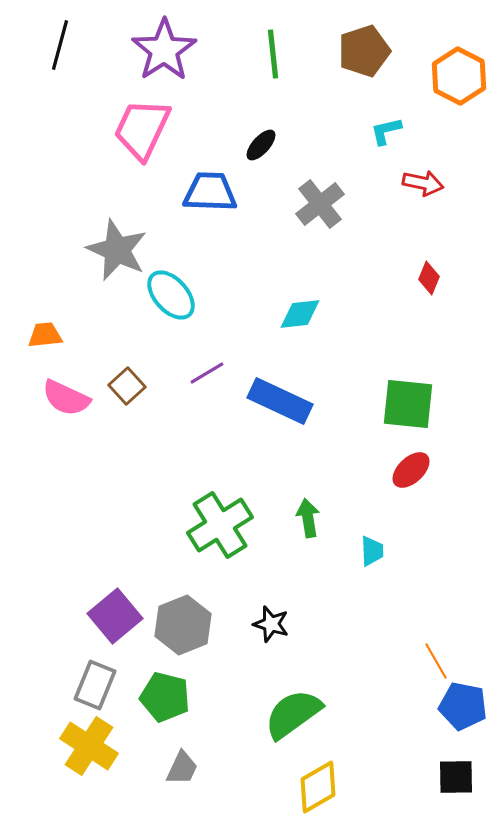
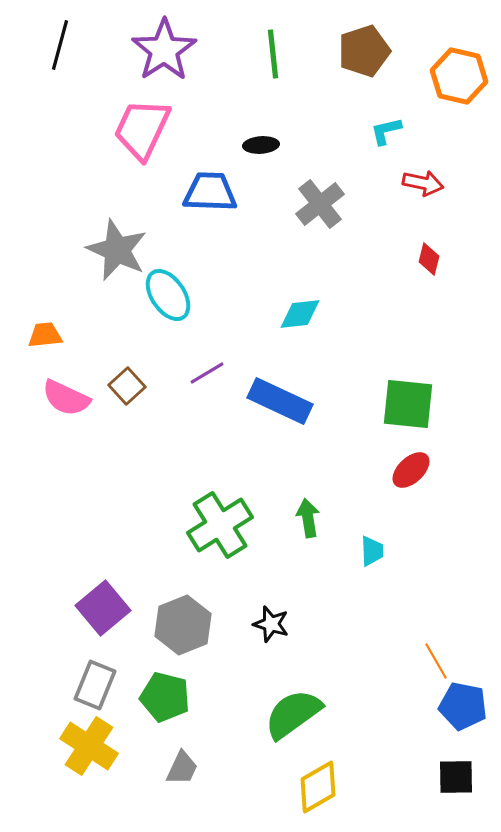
orange hexagon: rotated 14 degrees counterclockwise
black ellipse: rotated 44 degrees clockwise
red diamond: moved 19 px up; rotated 8 degrees counterclockwise
cyan ellipse: moved 3 px left; rotated 8 degrees clockwise
purple square: moved 12 px left, 8 px up
